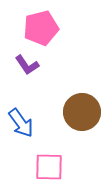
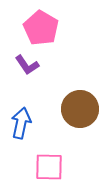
pink pentagon: rotated 28 degrees counterclockwise
brown circle: moved 2 px left, 3 px up
blue arrow: rotated 132 degrees counterclockwise
